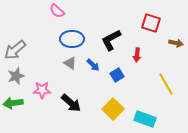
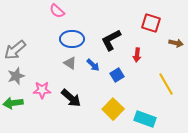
black arrow: moved 5 px up
